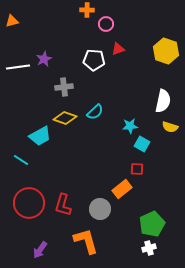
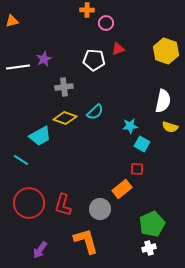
pink circle: moved 1 px up
